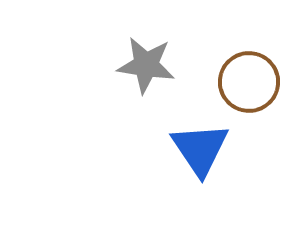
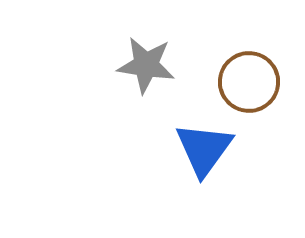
blue triangle: moved 4 px right; rotated 10 degrees clockwise
